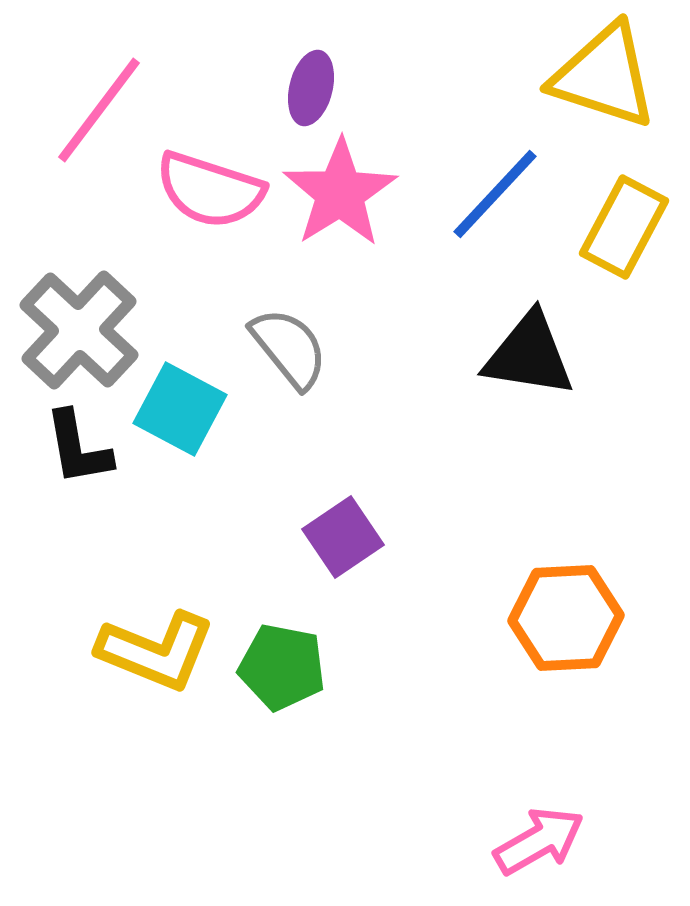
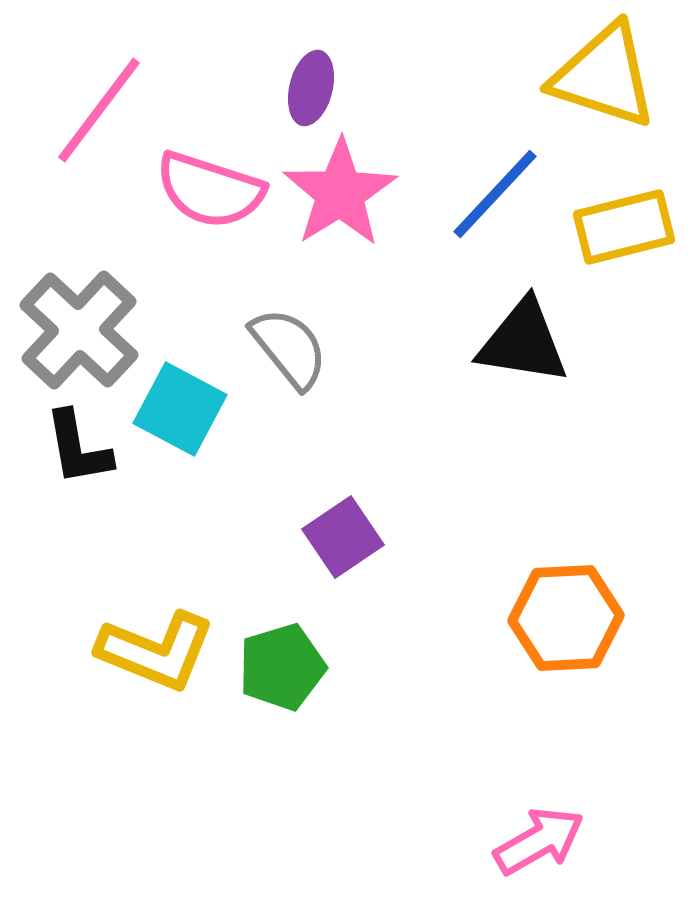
yellow rectangle: rotated 48 degrees clockwise
black triangle: moved 6 px left, 13 px up
green pentagon: rotated 28 degrees counterclockwise
